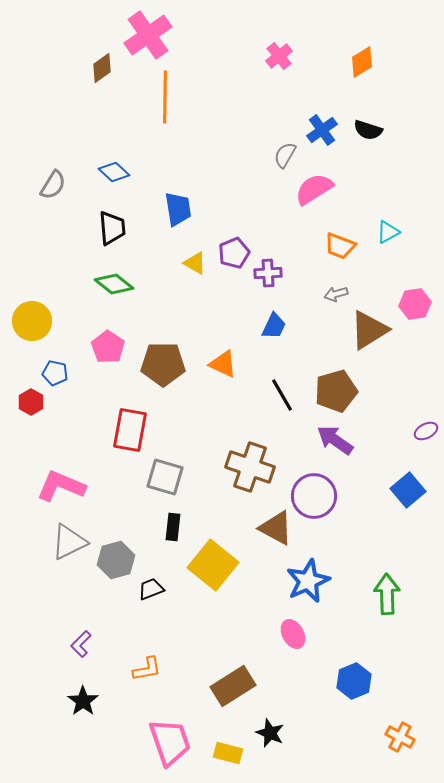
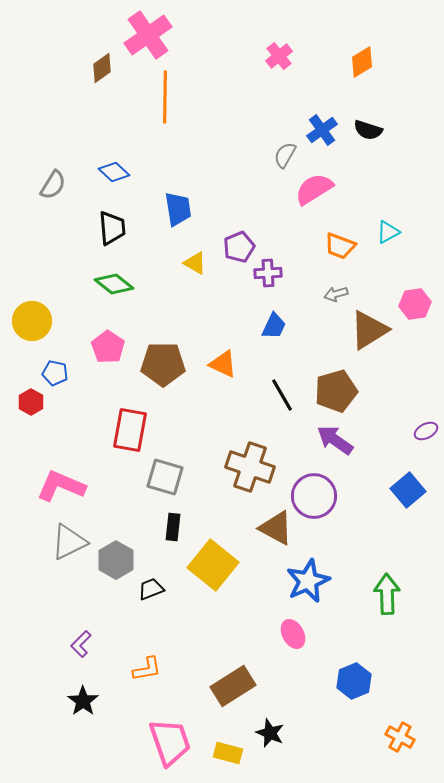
purple pentagon at (234, 253): moved 5 px right, 6 px up
gray hexagon at (116, 560): rotated 15 degrees counterclockwise
